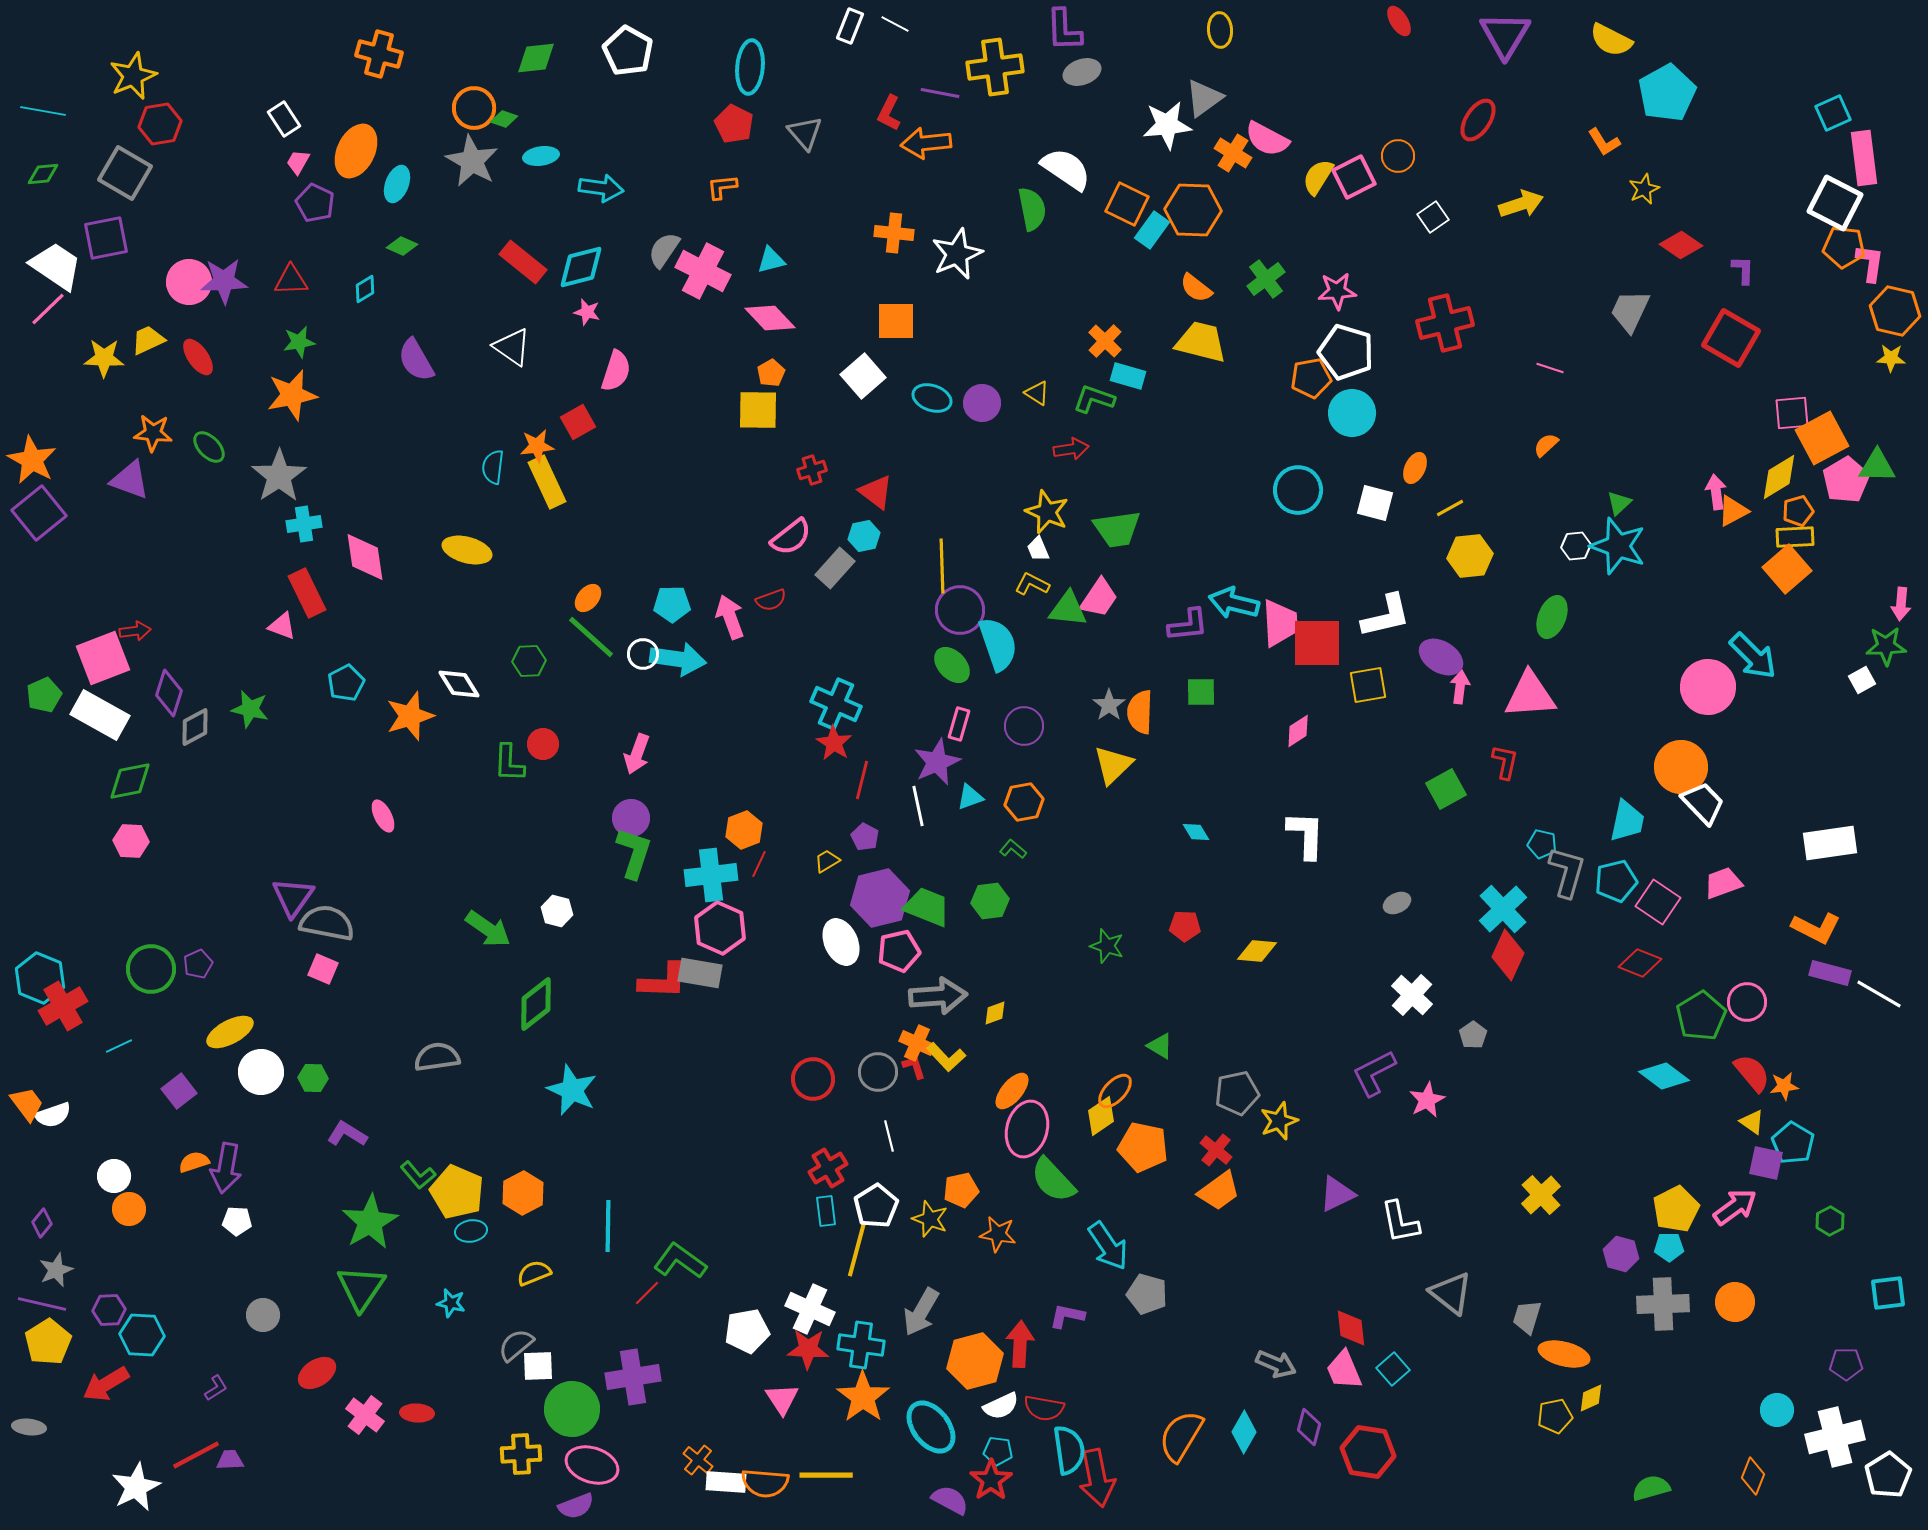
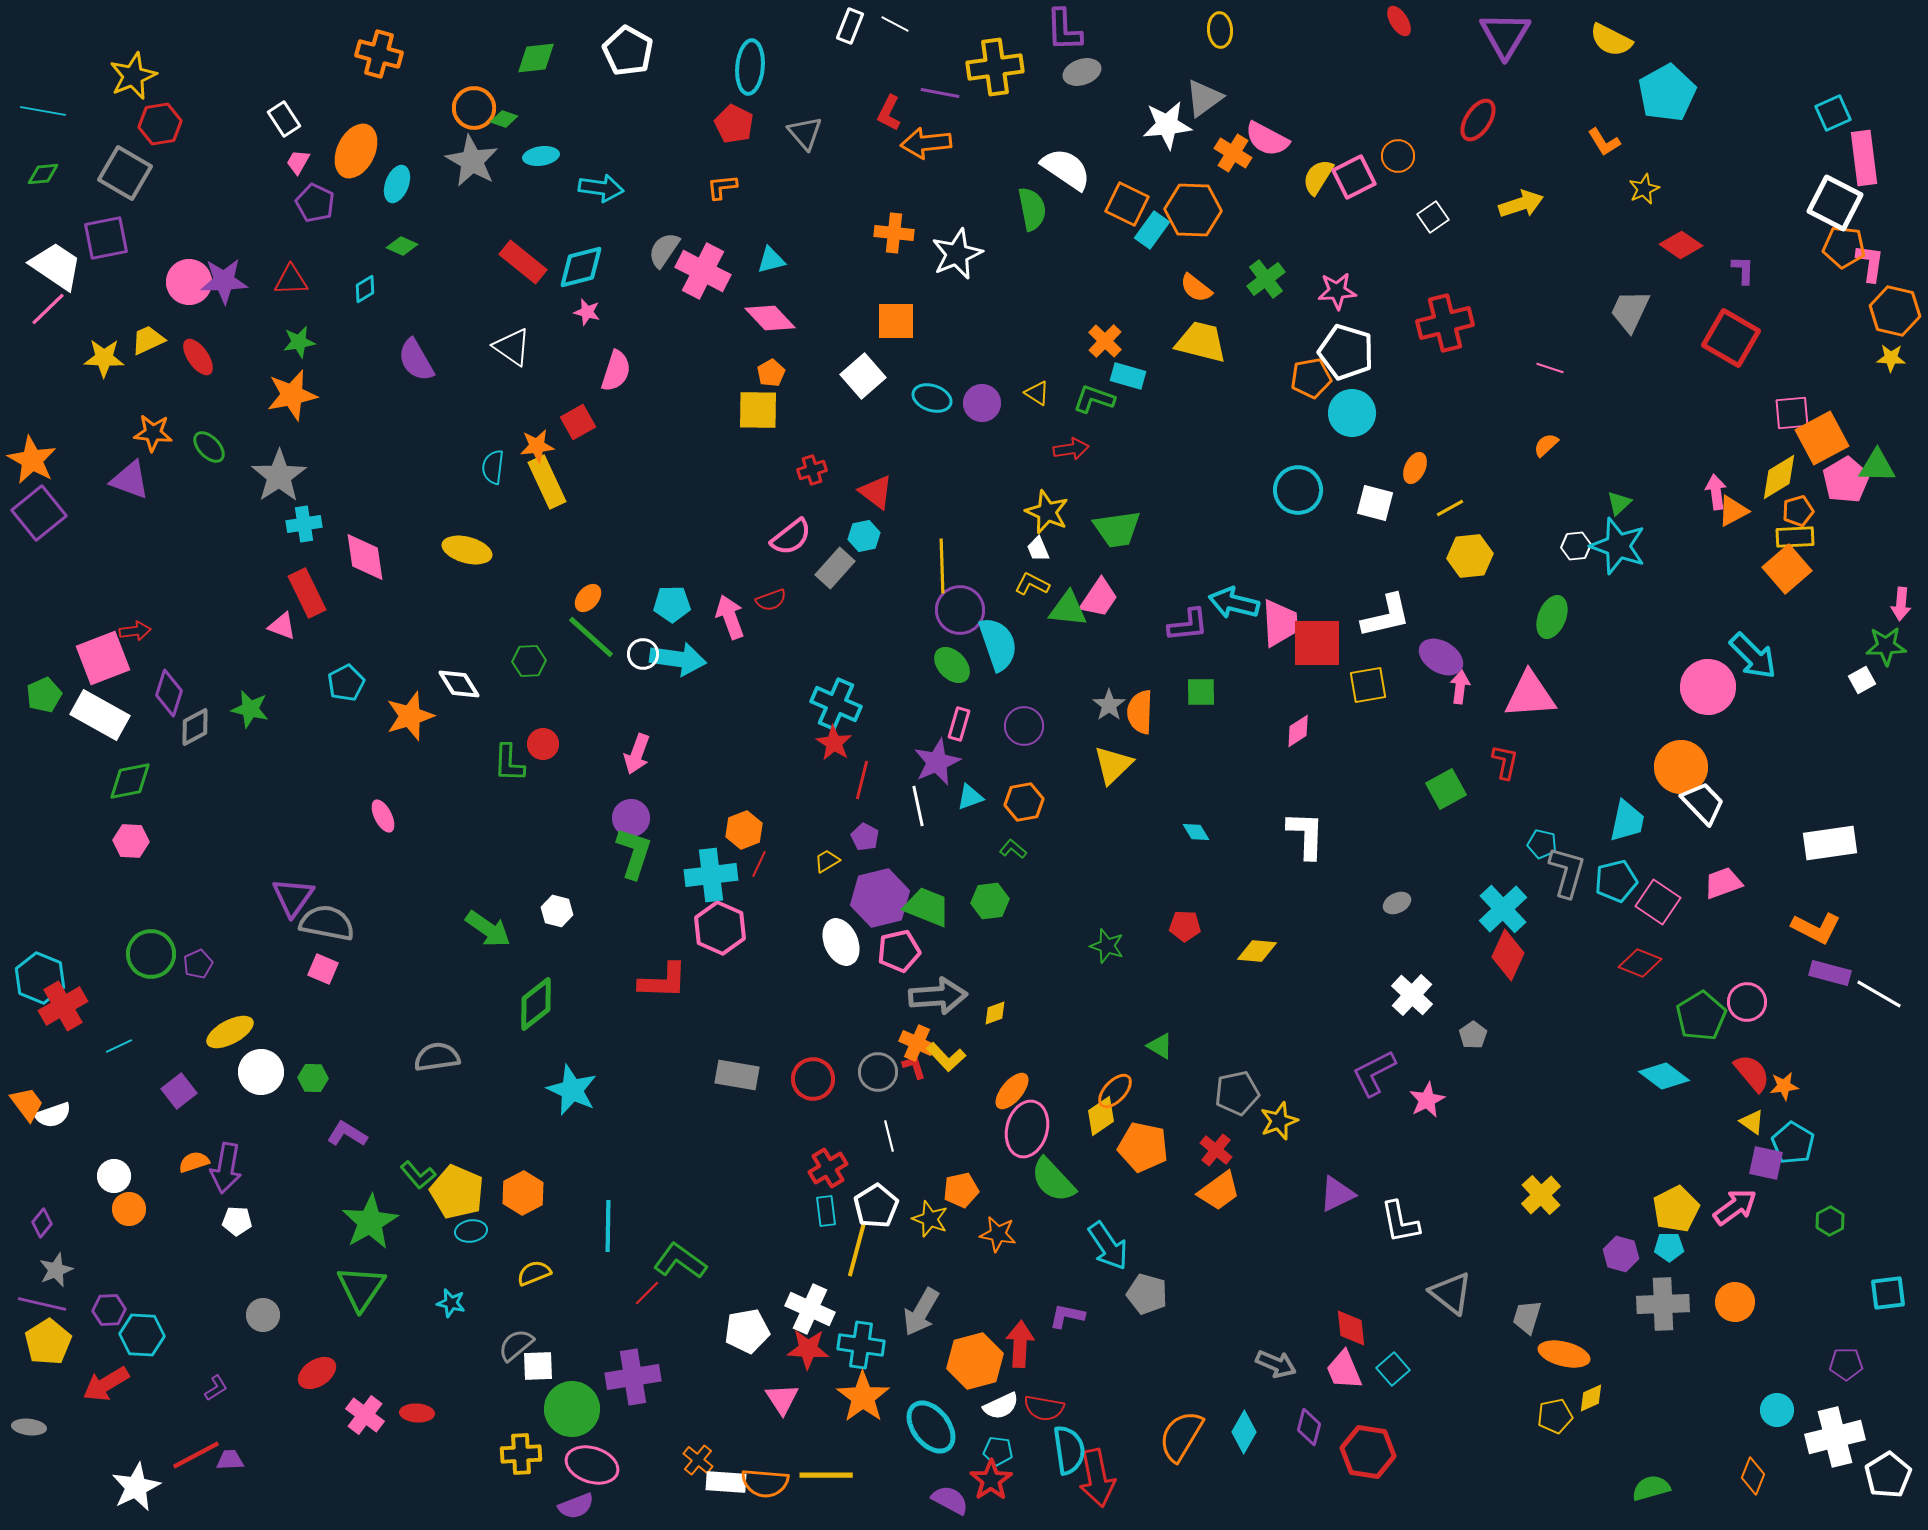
green circle at (151, 969): moved 15 px up
gray rectangle at (700, 973): moved 37 px right, 102 px down
